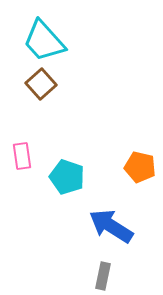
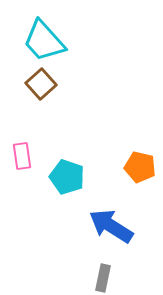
gray rectangle: moved 2 px down
